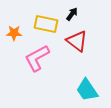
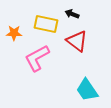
black arrow: rotated 104 degrees counterclockwise
